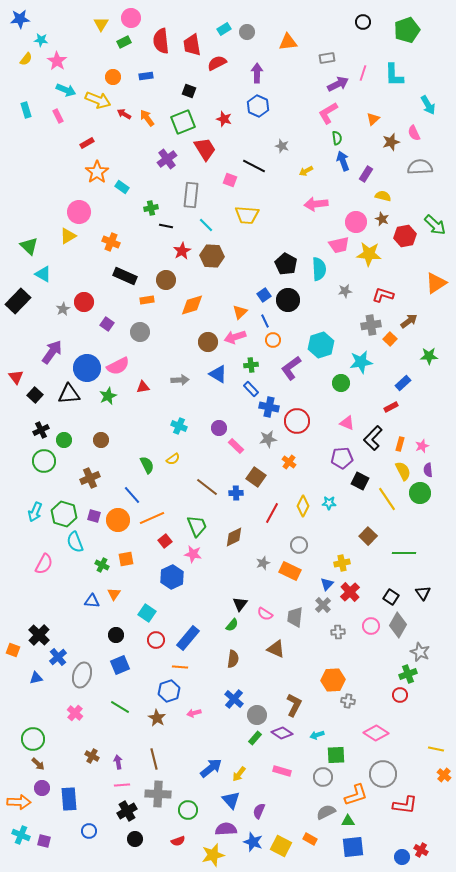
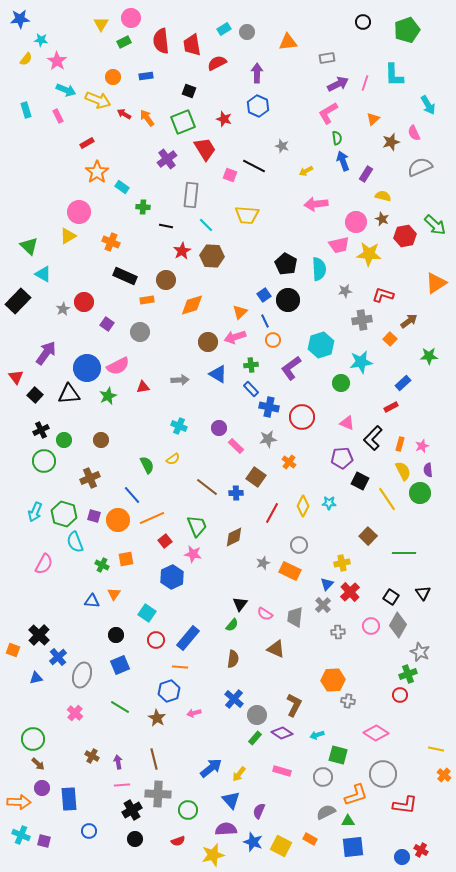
pink line at (363, 73): moved 2 px right, 10 px down
gray semicircle at (420, 167): rotated 20 degrees counterclockwise
pink square at (230, 180): moved 5 px up
green cross at (151, 208): moved 8 px left, 1 px up; rotated 16 degrees clockwise
gray cross at (371, 325): moved 9 px left, 5 px up
purple arrow at (52, 352): moved 6 px left, 1 px down
red circle at (297, 421): moved 5 px right, 4 px up
green square at (336, 755): moved 2 px right; rotated 18 degrees clockwise
black cross at (127, 811): moved 5 px right, 1 px up
